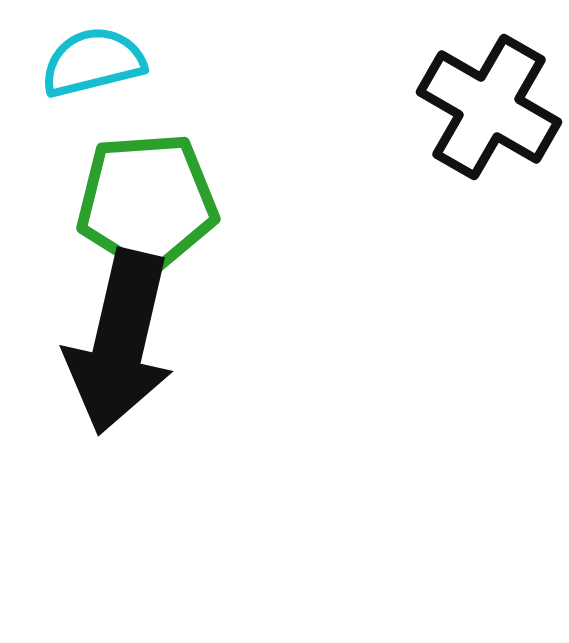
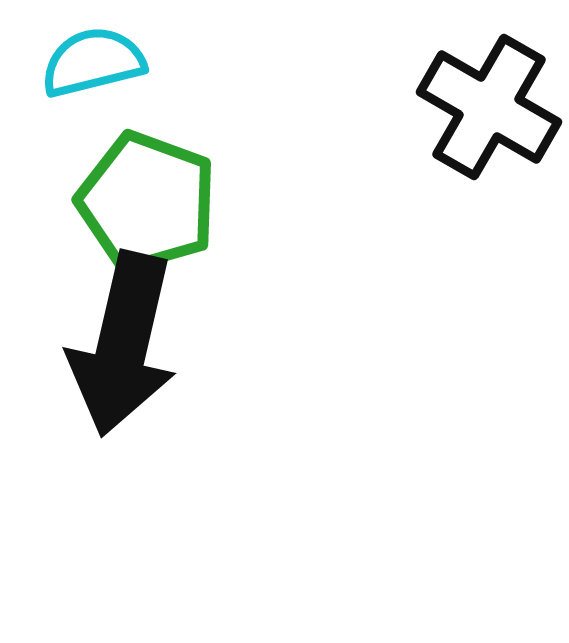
green pentagon: rotated 24 degrees clockwise
black arrow: moved 3 px right, 2 px down
